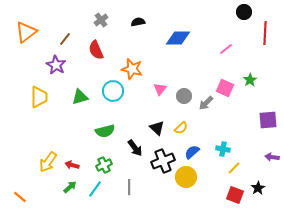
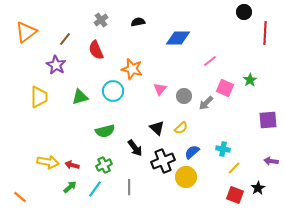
pink line: moved 16 px left, 12 px down
purple arrow: moved 1 px left, 4 px down
yellow arrow: rotated 115 degrees counterclockwise
